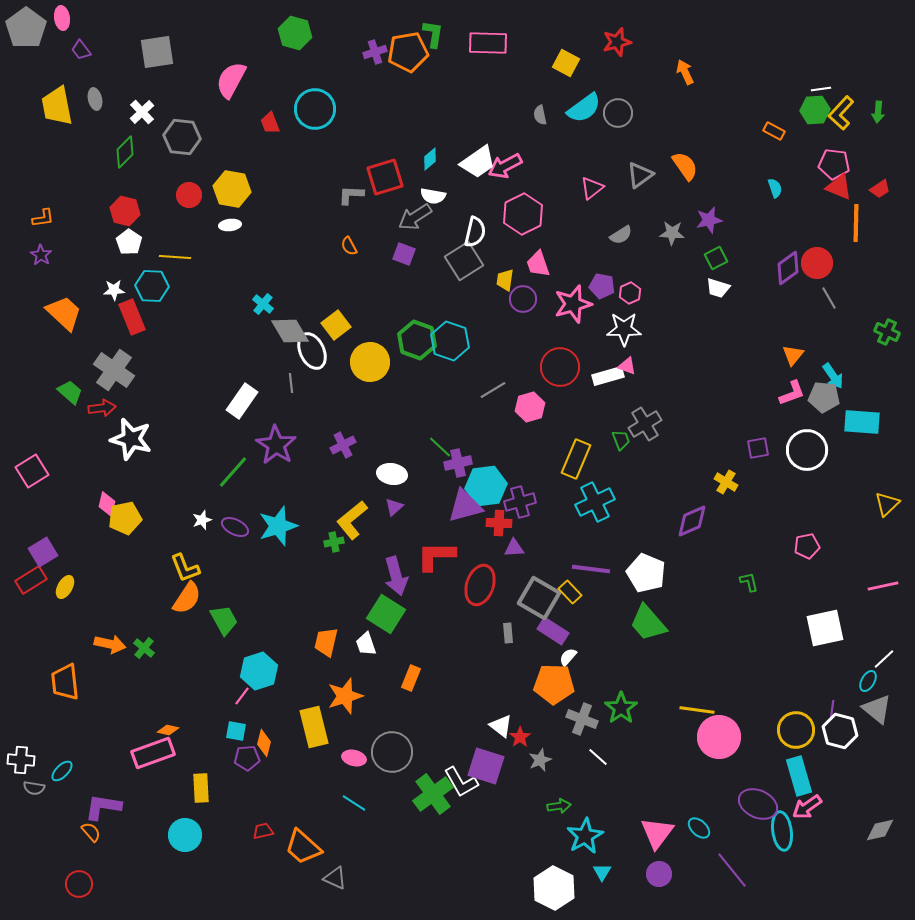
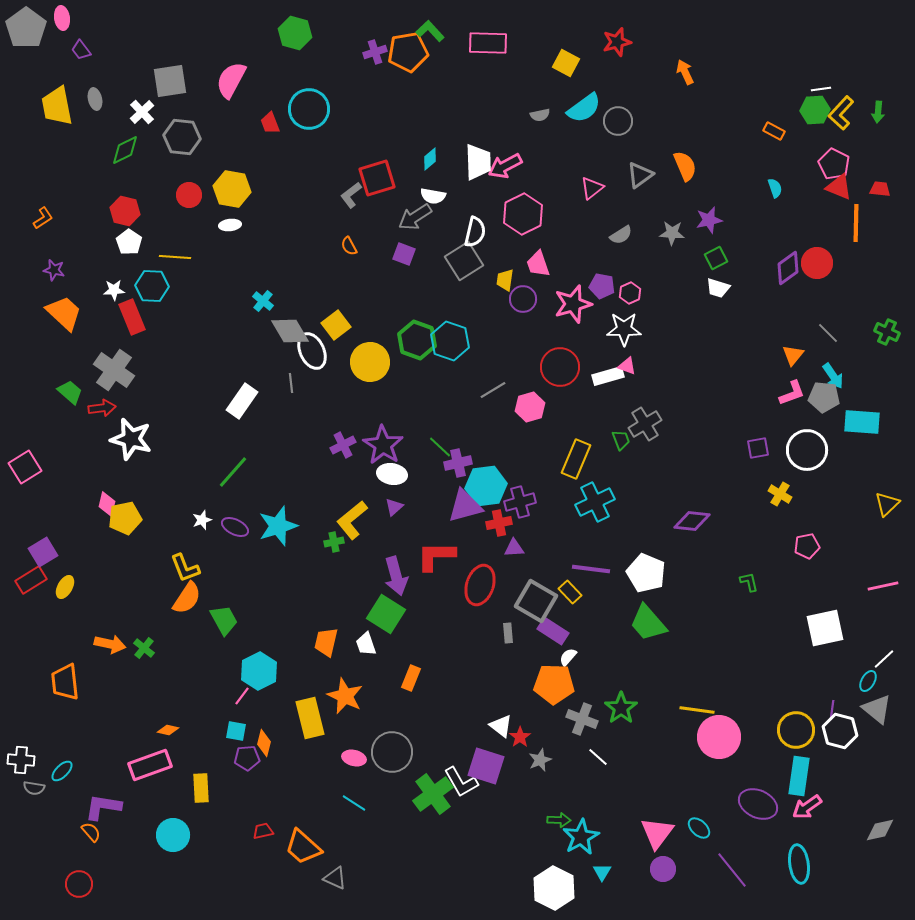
green L-shape at (433, 34): moved 3 px left, 3 px up; rotated 52 degrees counterclockwise
gray square at (157, 52): moved 13 px right, 29 px down
cyan circle at (315, 109): moved 6 px left
gray circle at (618, 113): moved 8 px down
gray semicircle at (540, 115): rotated 90 degrees counterclockwise
green diamond at (125, 152): moved 2 px up; rotated 20 degrees clockwise
white trapezoid at (478, 162): rotated 57 degrees counterclockwise
pink pentagon at (834, 164): rotated 20 degrees clockwise
orange semicircle at (685, 166): rotated 12 degrees clockwise
red square at (385, 177): moved 8 px left, 1 px down
red trapezoid at (880, 189): rotated 140 degrees counterclockwise
gray L-shape at (351, 195): rotated 40 degrees counterclockwise
orange L-shape at (43, 218): rotated 25 degrees counterclockwise
purple star at (41, 255): moved 13 px right, 15 px down; rotated 20 degrees counterclockwise
gray line at (829, 298): moved 1 px left, 35 px down; rotated 15 degrees counterclockwise
cyan cross at (263, 304): moved 3 px up
purple star at (276, 445): moved 107 px right
pink square at (32, 471): moved 7 px left, 4 px up
yellow cross at (726, 482): moved 54 px right, 12 px down
purple diamond at (692, 521): rotated 30 degrees clockwise
red cross at (499, 523): rotated 15 degrees counterclockwise
gray square at (539, 598): moved 3 px left, 3 px down
cyan hexagon at (259, 671): rotated 9 degrees counterclockwise
orange star at (345, 696): rotated 30 degrees counterclockwise
yellow rectangle at (314, 727): moved 4 px left, 9 px up
pink rectangle at (153, 753): moved 3 px left, 12 px down
cyan rectangle at (799, 776): rotated 24 degrees clockwise
green arrow at (559, 806): moved 14 px down; rotated 10 degrees clockwise
cyan ellipse at (782, 831): moved 17 px right, 33 px down
cyan circle at (185, 835): moved 12 px left
cyan star at (585, 836): moved 4 px left, 1 px down
purple circle at (659, 874): moved 4 px right, 5 px up
